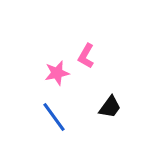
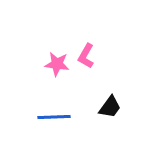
pink star: moved 9 px up; rotated 20 degrees clockwise
blue line: rotated 56 degrees counterclockwise
